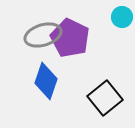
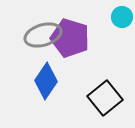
purple pentagon: rotated 9 degrees counterclockwise
blue diamond: rotated 15 degrees clockwise
